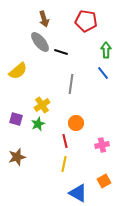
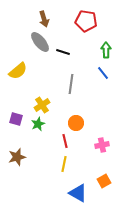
black line: moved 2 px right
